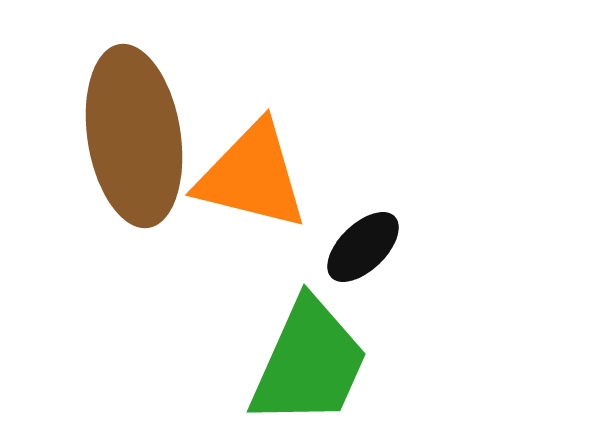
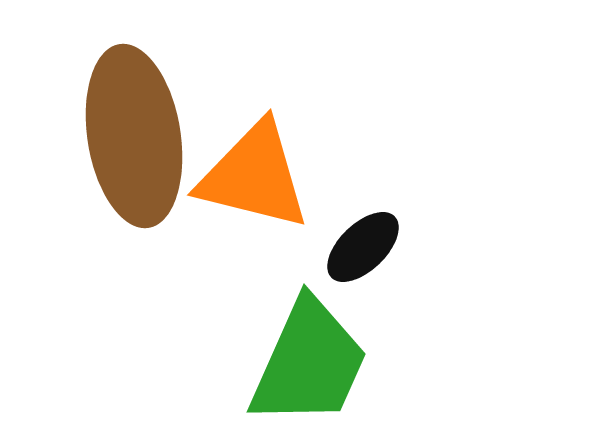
orange triangle: moved 2 px right
